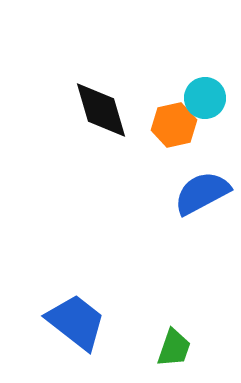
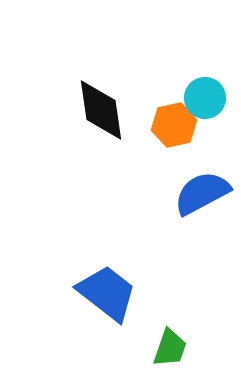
black diamond: rotated 8 degrees clockwise
blue trapezoid: moved 31 px right, 29 px up
green trapezoid: moved 4 px left
